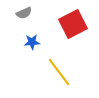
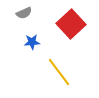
red square: moved 2 px left; rotated 16 degrees counterclockwise
